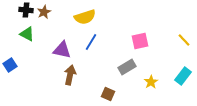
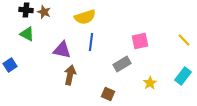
brown star: rotated 24 degrees counterclockwise
blue line: rotated 24 degrees counterclockwise
gray rectangle: moved 5 px left, 3 px up
yellow star: moved 1 px left, 1 px down
